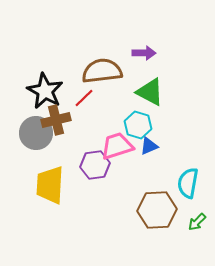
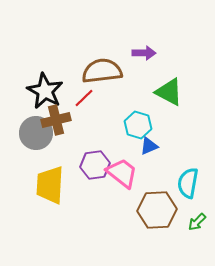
green triangle: moved 19 px right
pink trapezoid: moved 5 px right, 27 px down; rotated 56 degrees clockwise
